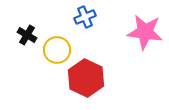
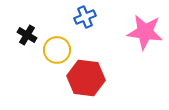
red hexagon: rotated 18 degrees counterclockwise
